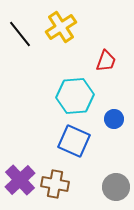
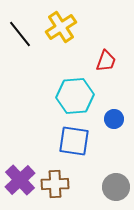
blue square: rotated 16 degrees counterclockwise
brown cross: rotated 12 degrees counterclockwise
